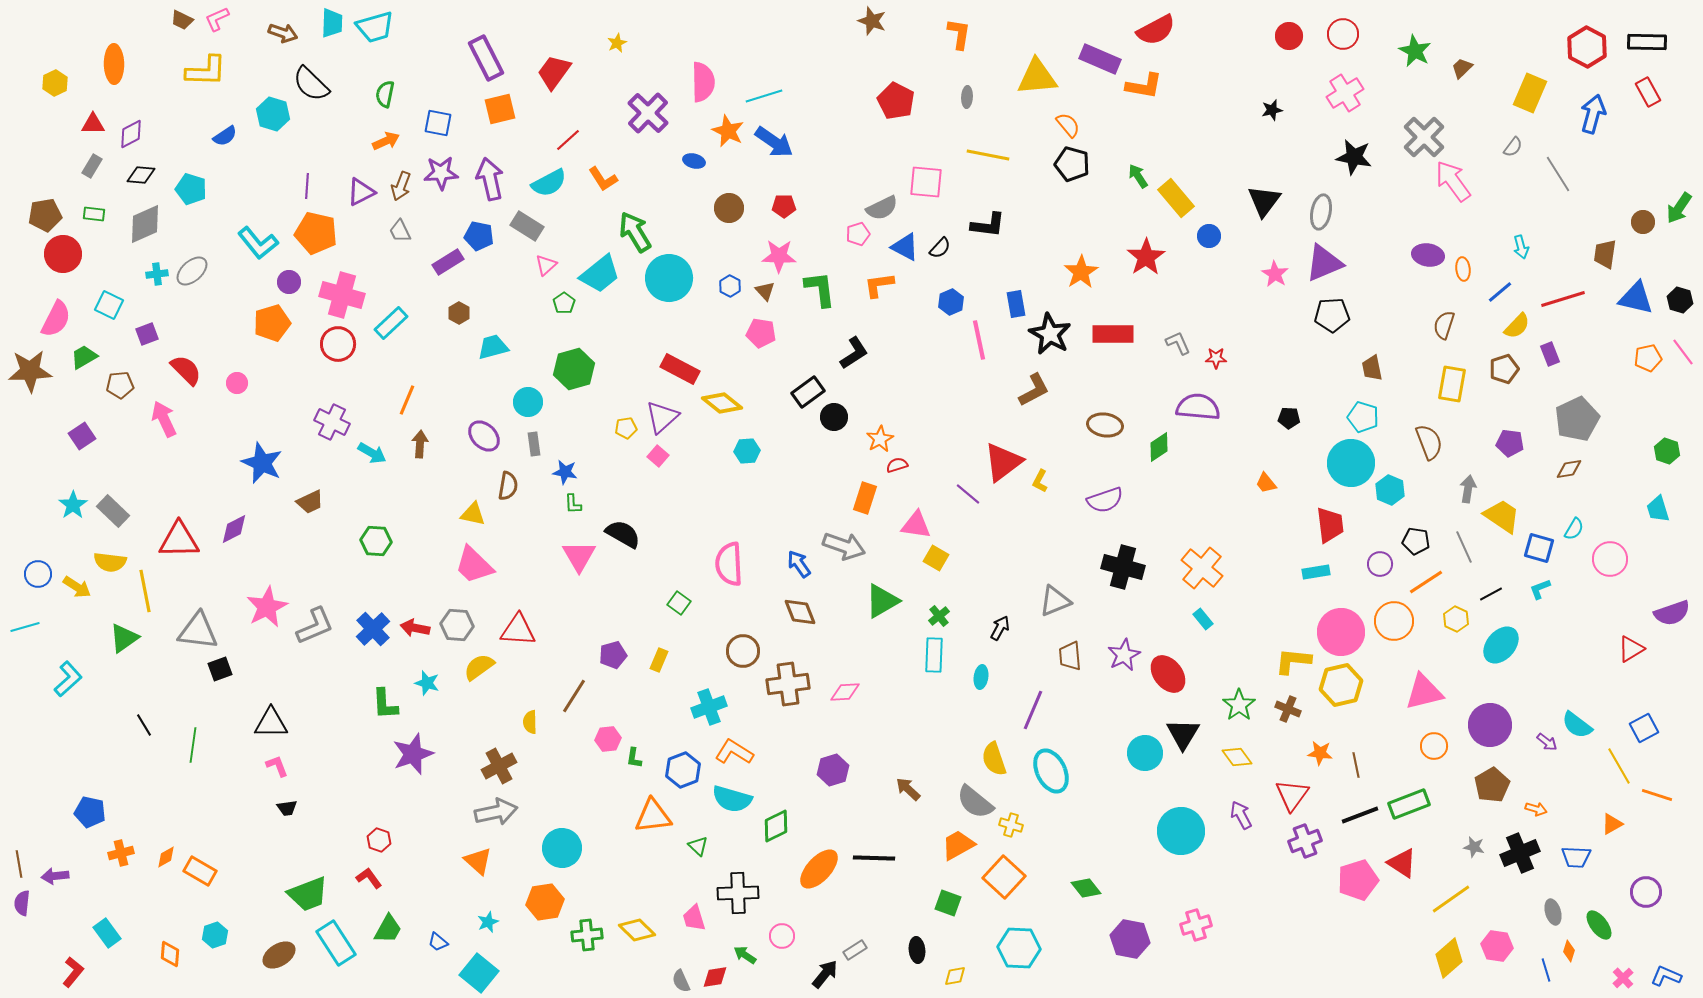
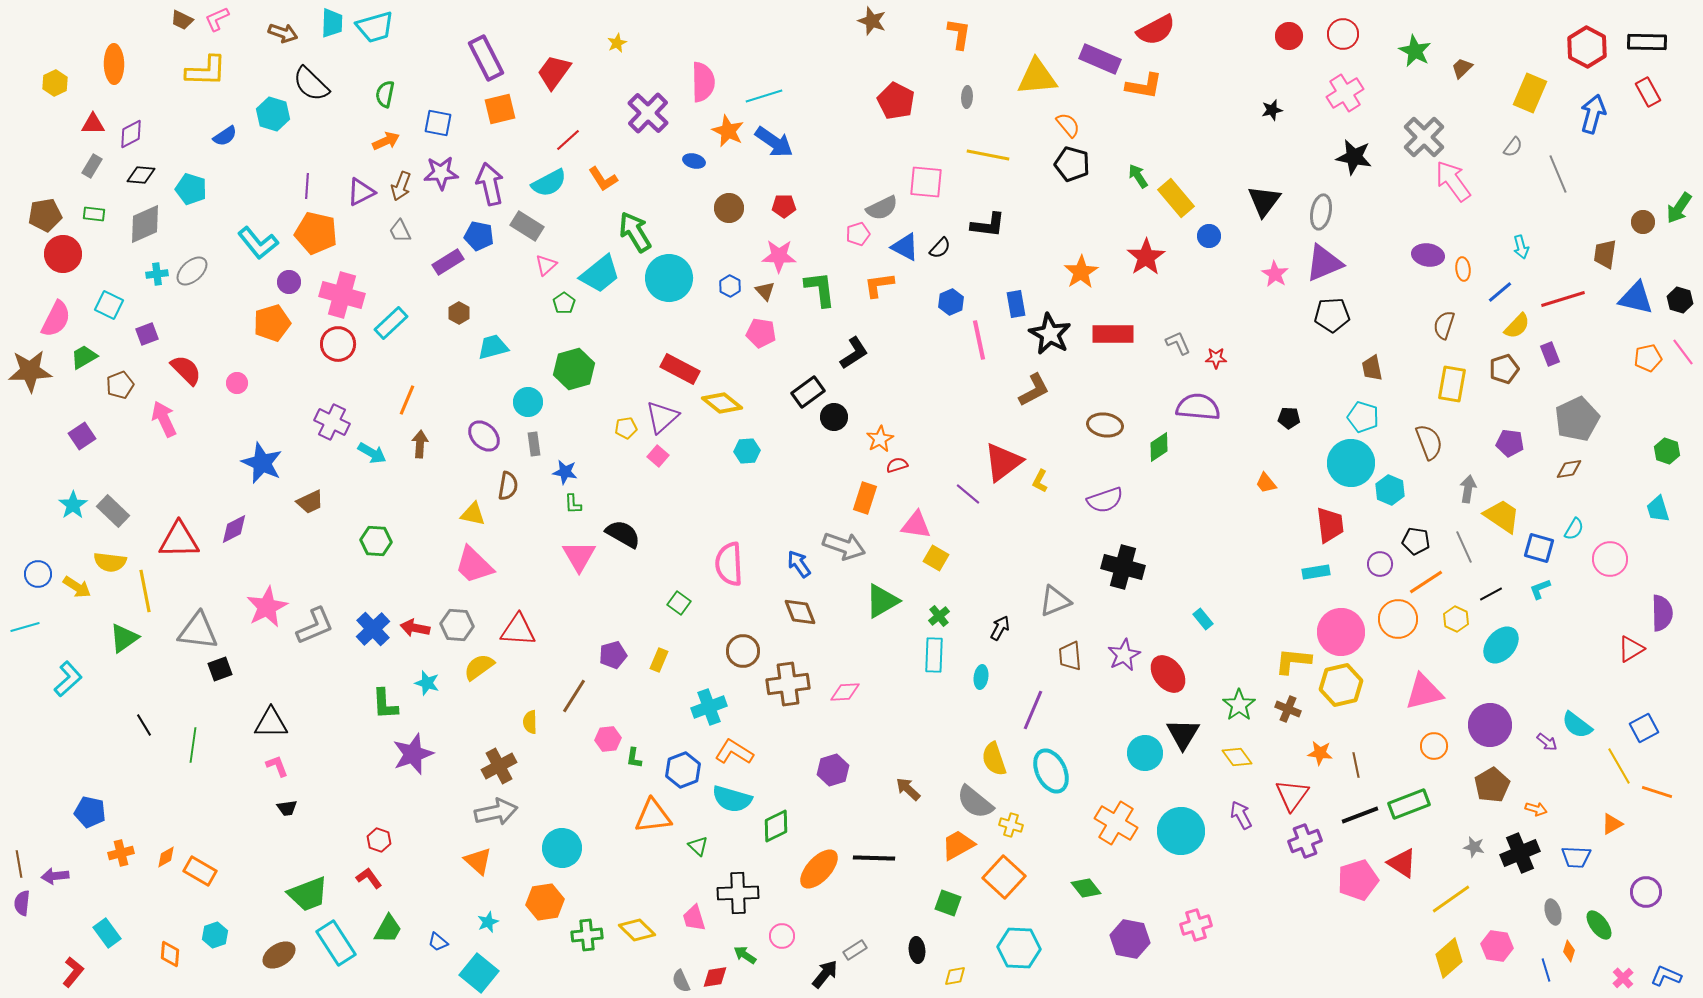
gray line at (1558, 174): rotated 9 degrees clockwise
purple arrow at (490, 179): moved 5 px down
brown pentagon at (120, 385): rotated 16 degrees counterclockwise
orange cross at (1202, 568): moved 86 px left, 255 px down; rotated 9 degrees counterclockwise
purple semicircle at (1672, 613): moved 10 px left; rotated 72 degrees counterclockwise
orange circle at (1394, 621): moved 4 px right, 2 px up
orange line at (1657, 795): moved 3 px up
